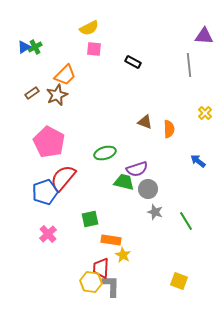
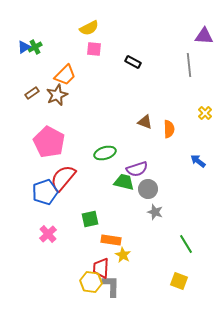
green line: moved 23 px down
